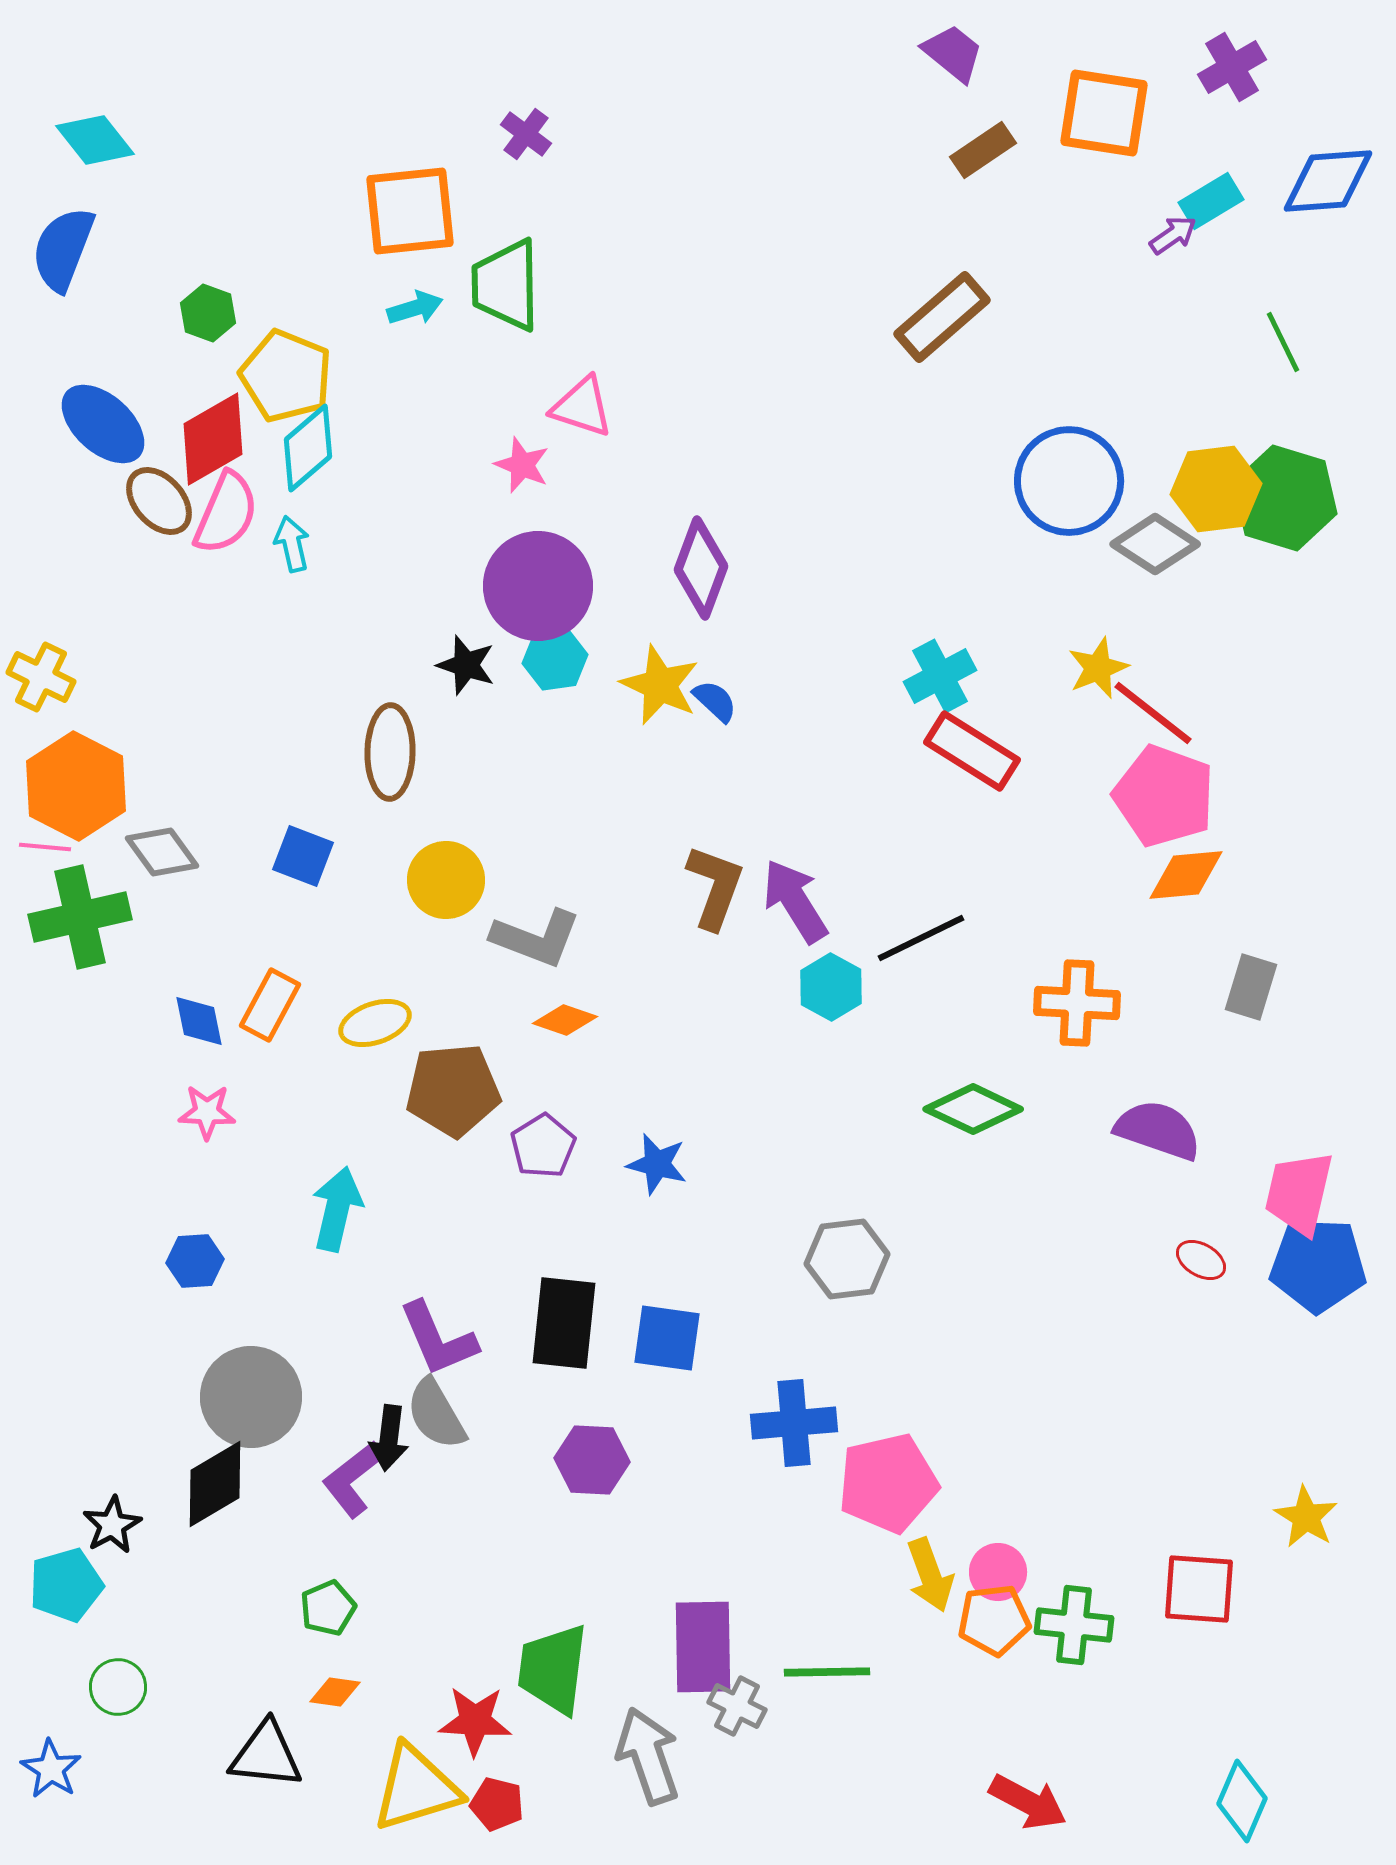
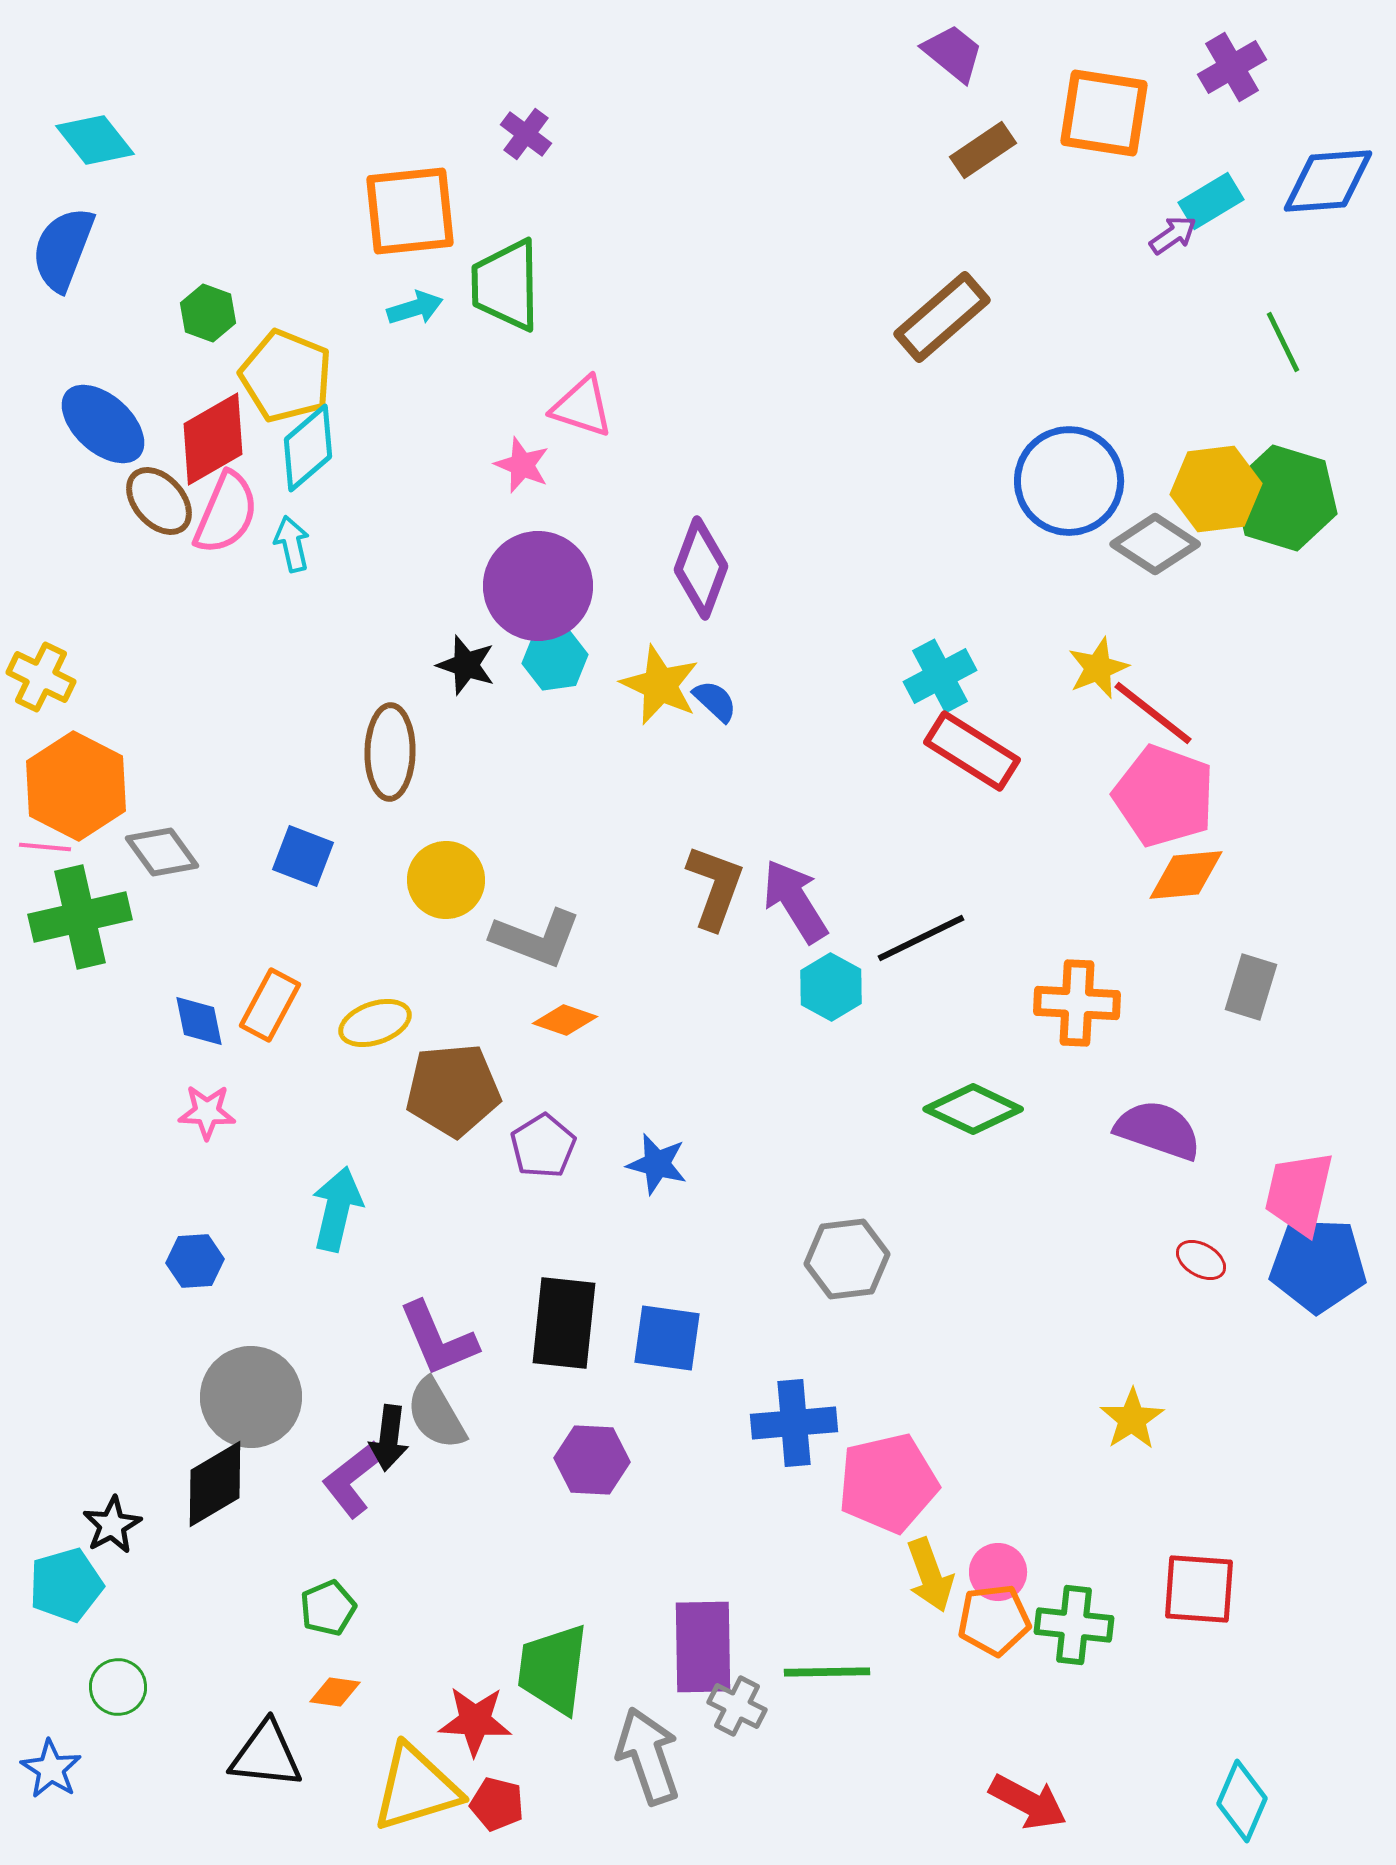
yellow star at (1306, 1517): moved 174 px left, 98 px up; rotated 8 degrees clockwise
